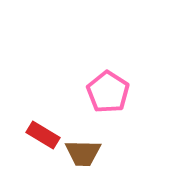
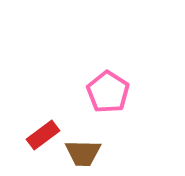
red rectangle: rotated 68 degrees counterclockwise
